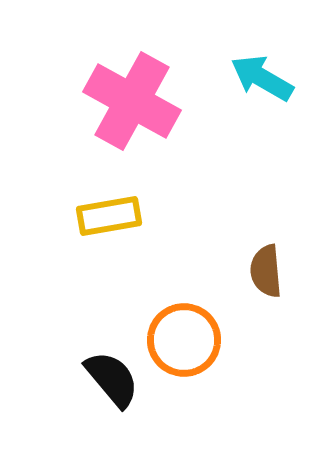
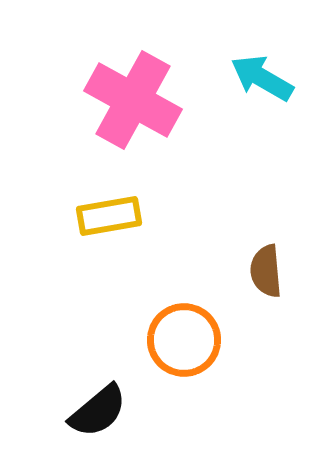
pink cross: moved 1 px right, 1 px up
black semicircle: moved 14 px left, 32 px down; rotated 90 degrees clockwise
